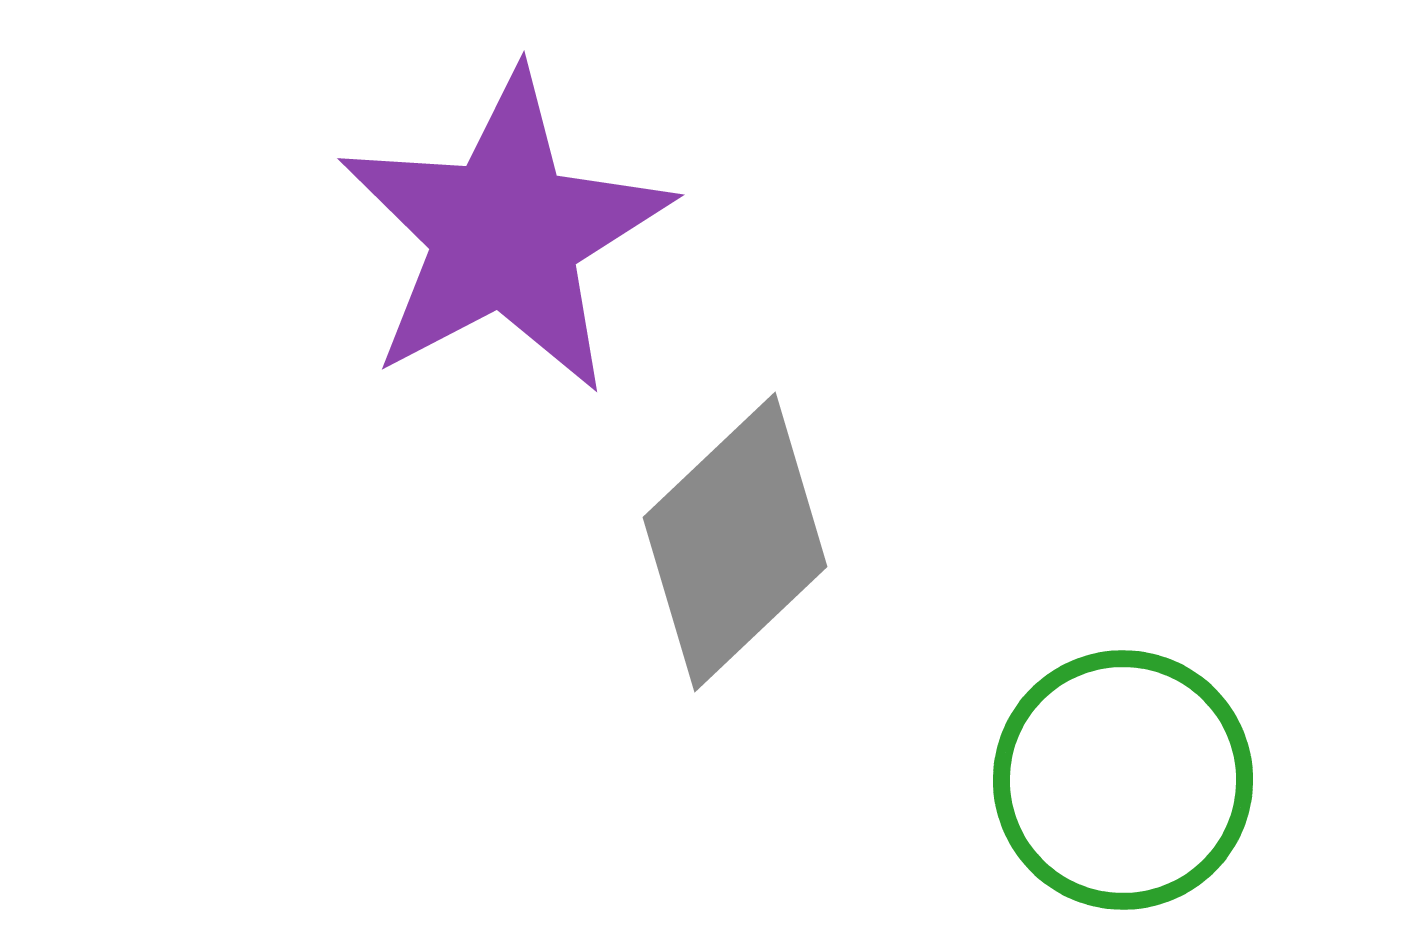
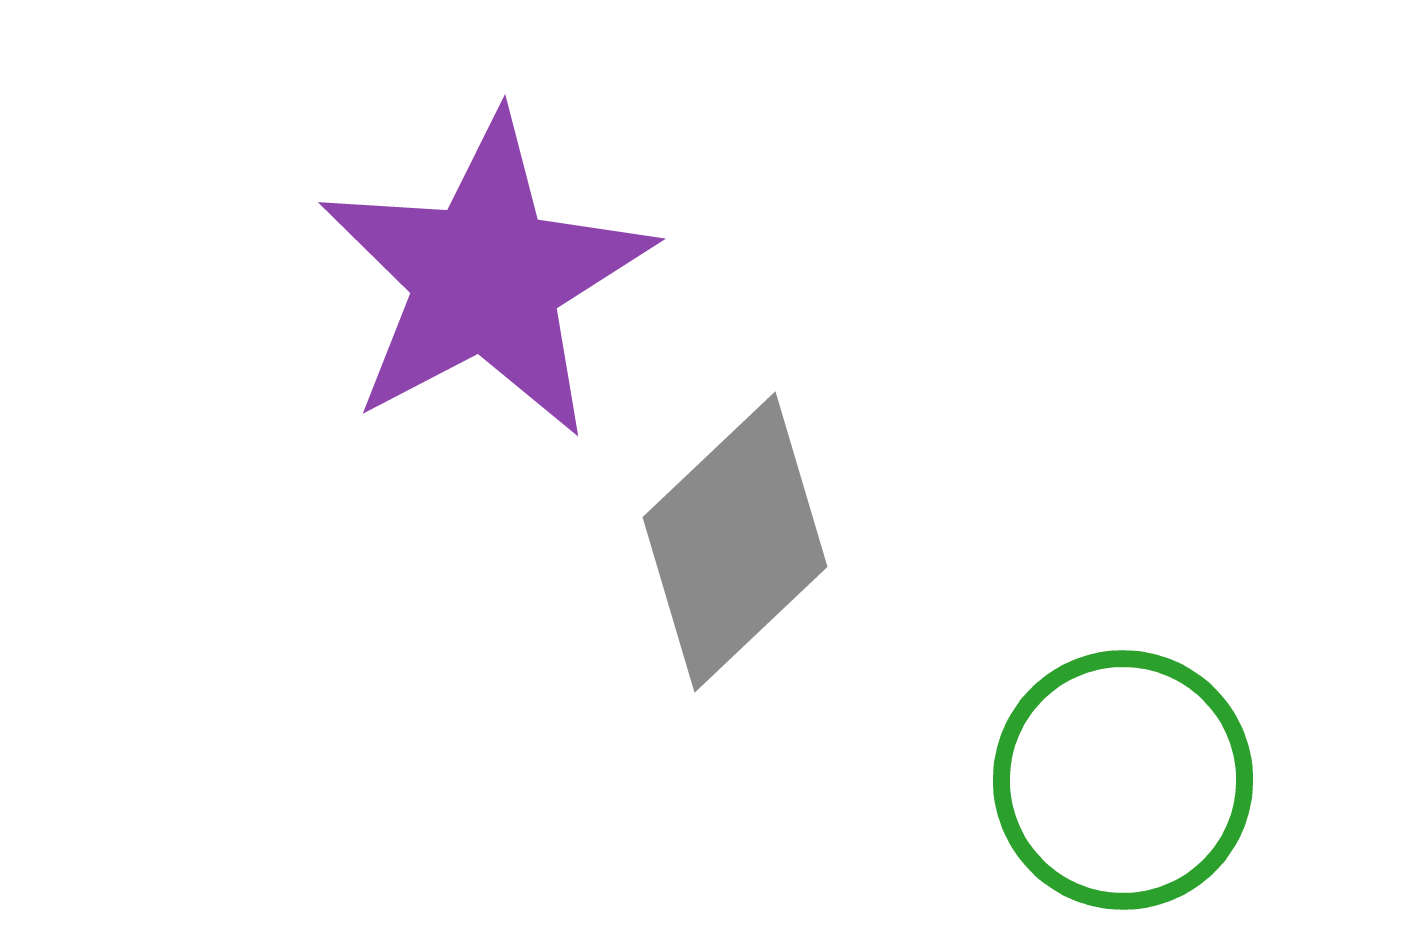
purple star: moved 19 px left, 44 px down
